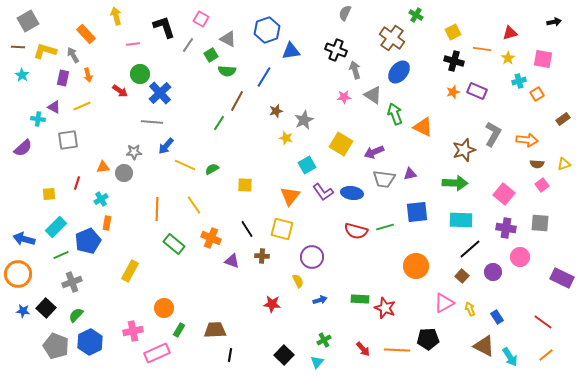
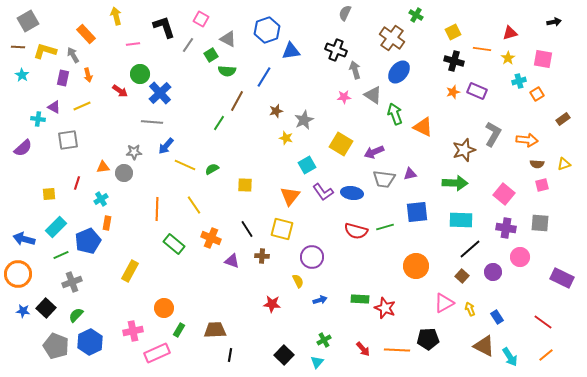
pink square at (542, 185): rotated 24 degrees clockwise
